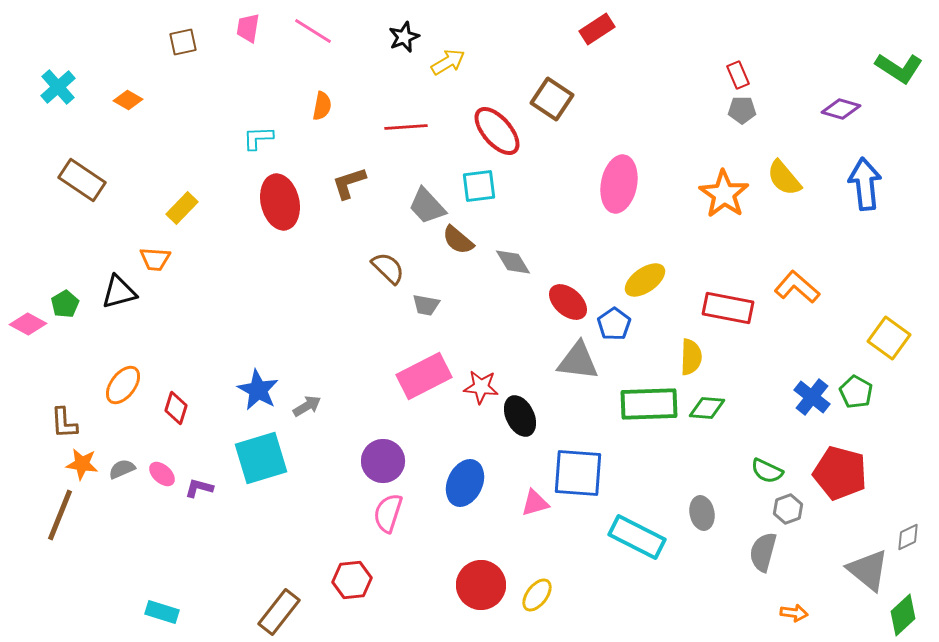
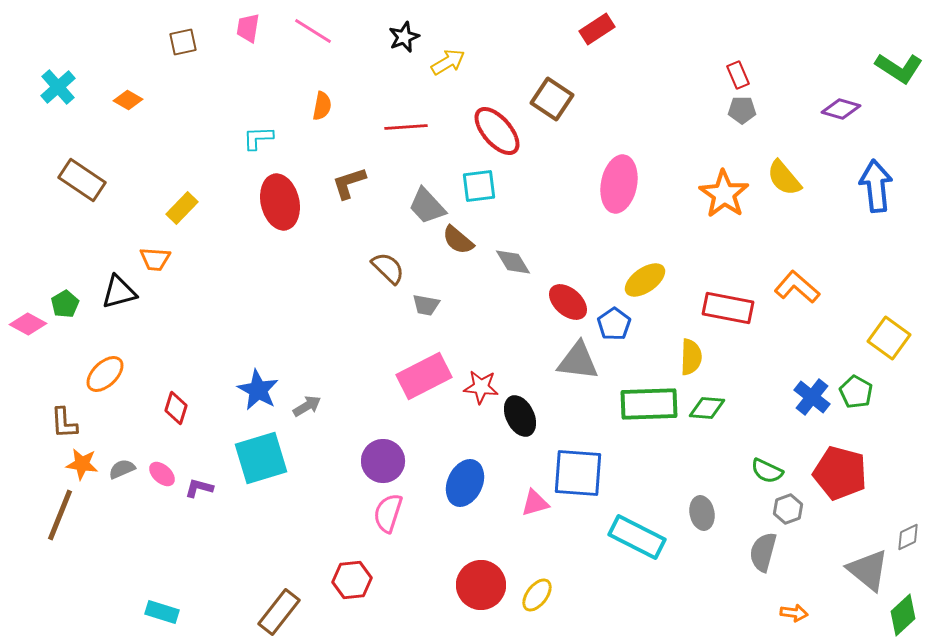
blue arrow at (865, 184): moved 11 px right, 2 px down
orange ellipse at (123, 385): moved 18 px left, 11 px up; rotated 9 degrees clockwise
